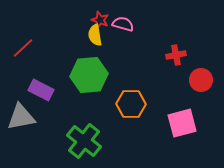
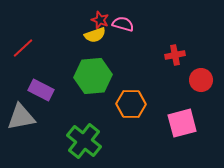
yellow semicircle: rotated 100 degrees counterclockwise
red cross: moved 1 px left
green hexagon: moved 4 px right, 1 px down
